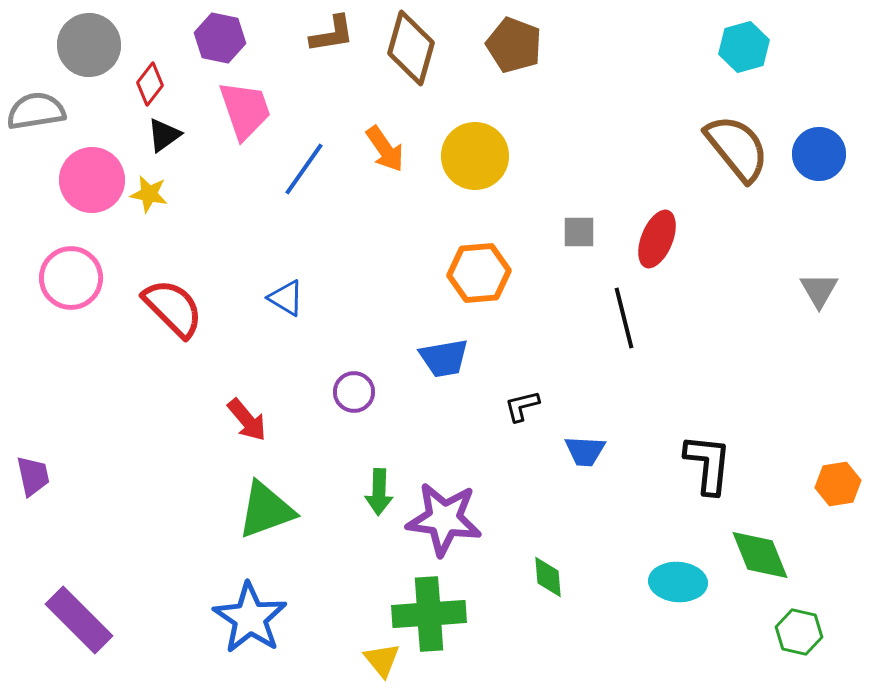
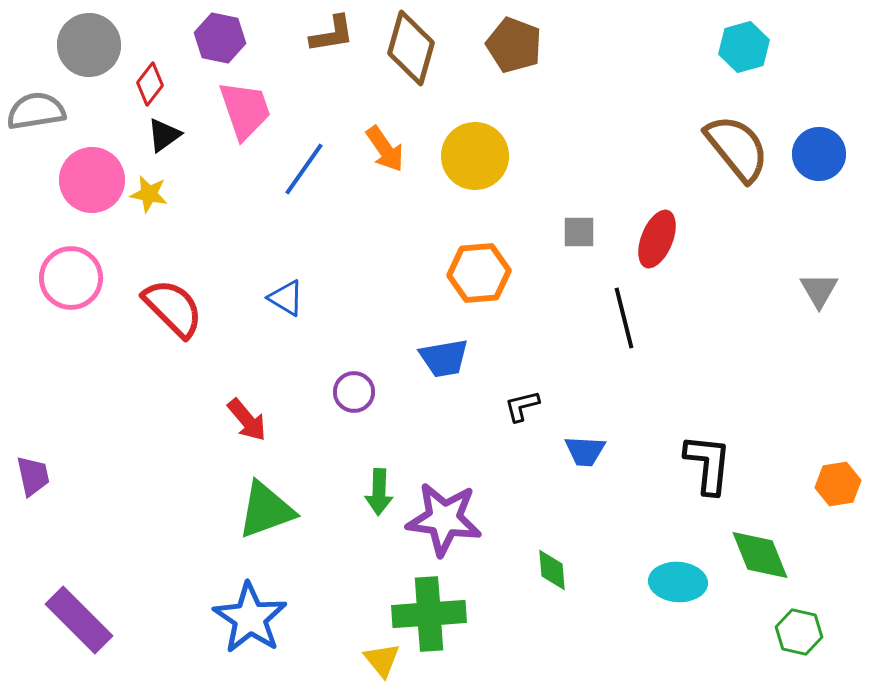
green diamond at (548, 577): moved 4 px right, 7 px up
